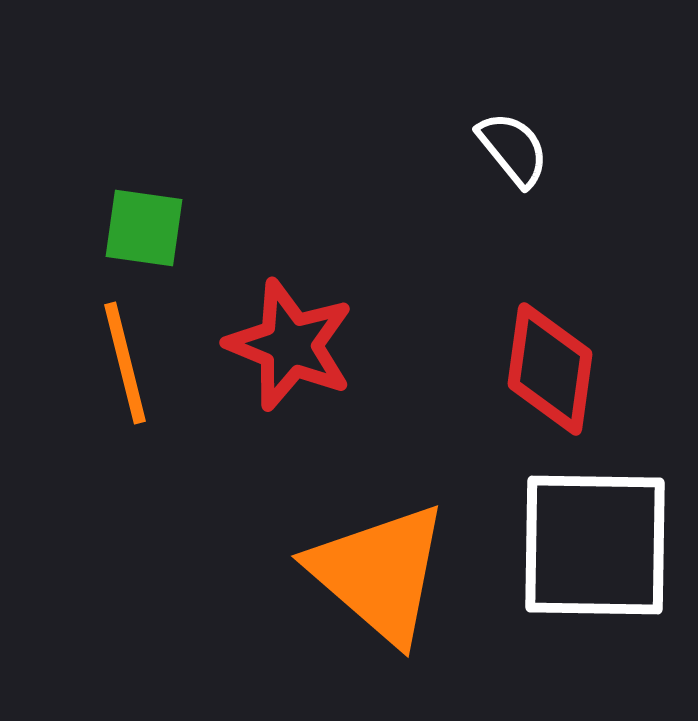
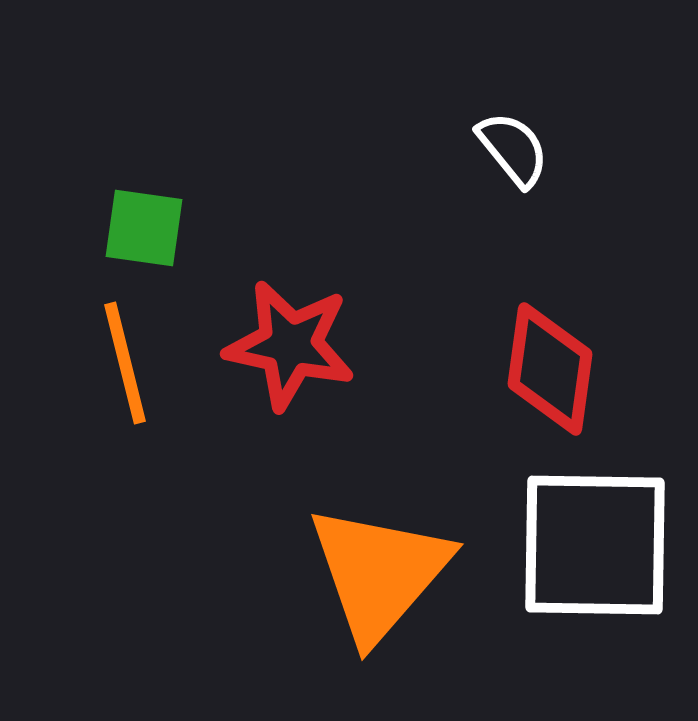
red star: rotated 10 degrees counterclockwise
orange triangle: rotated 30 degrees clockwise
